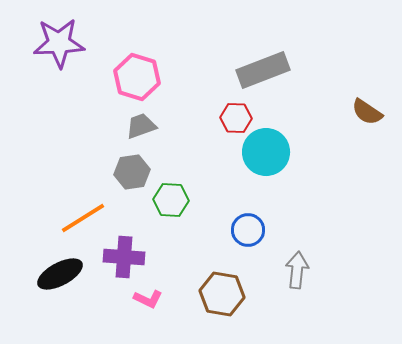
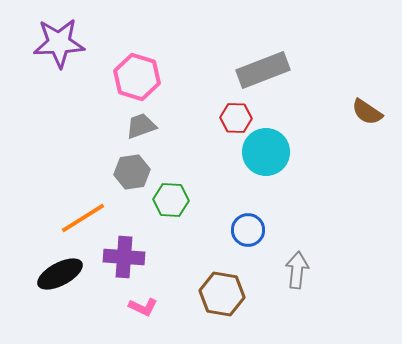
pink L-shape: moved 5 px left, 8 px down
